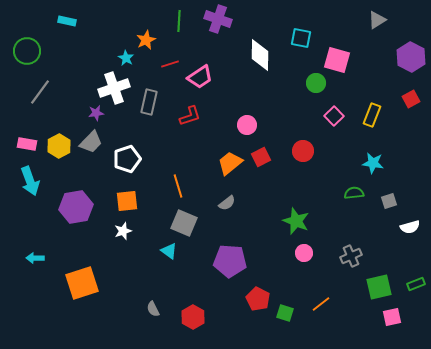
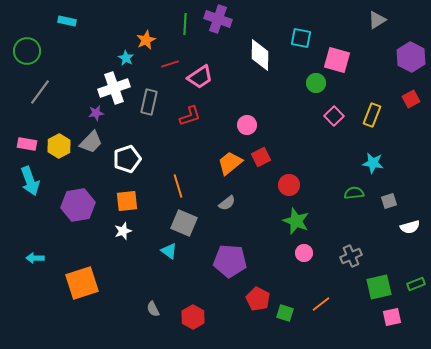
green line at (179, 21): moved 6 px right, 3 px down
red circle at (303, 151): moved 14 px left, 34 px down
purple hexagon at (76, 207): moved 2 px right, 2 px up
